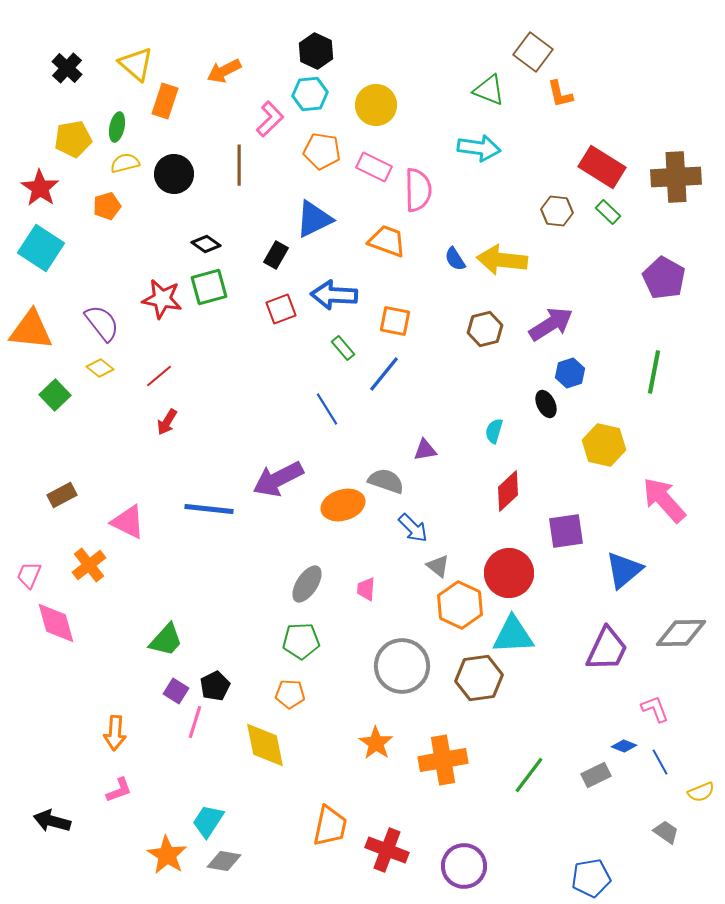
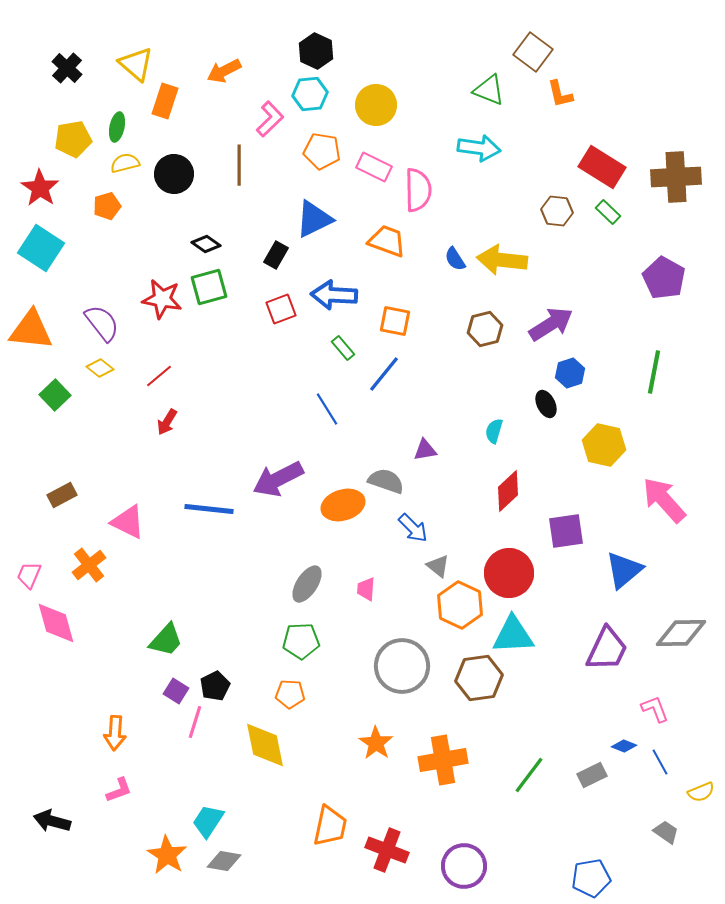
gray rectangle at (596, 775): moved 4 px left
